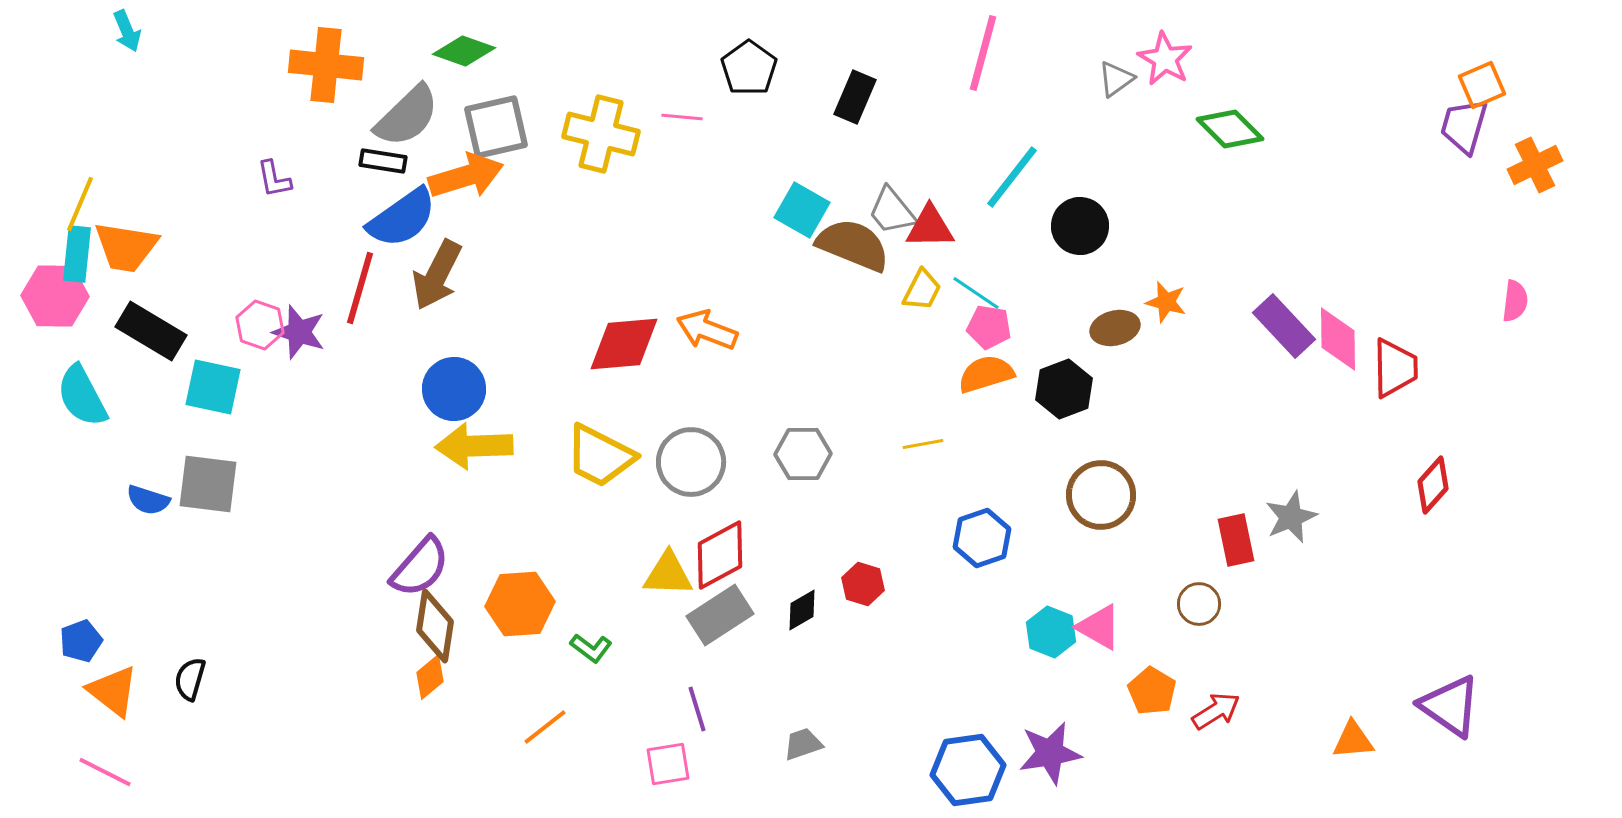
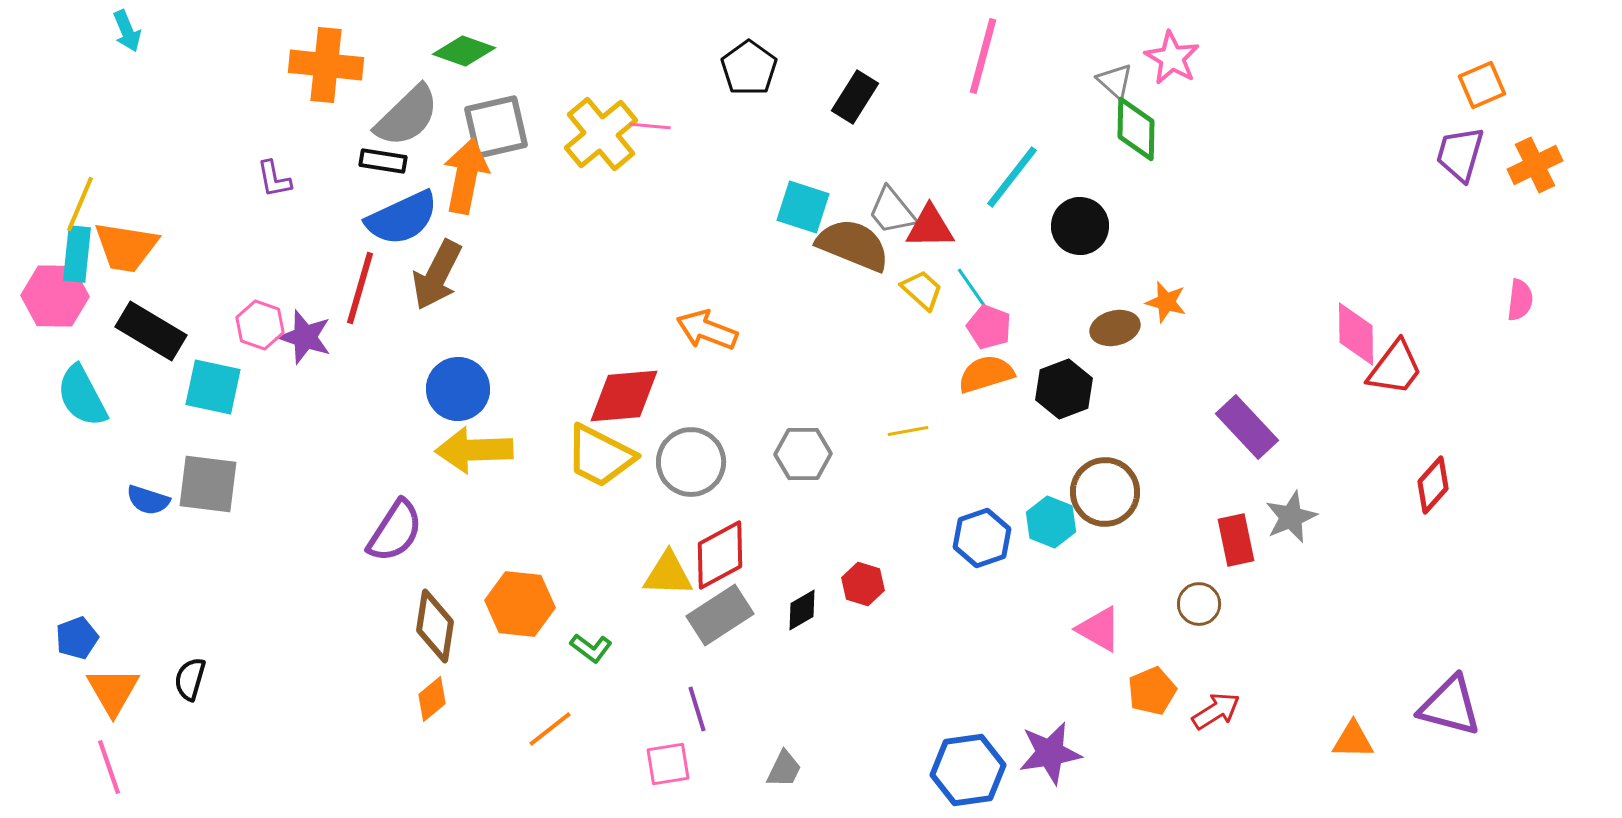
pink line at (983, 53): moved 3 px down
pink star at (1165, 59): moved 7 px right, 1 px up
gray triangle at (1116, 79): moved 1 px left, 2 px down; rotated 42 degrees counterclockwise
black rectangle at (855, 97): rotated 9 degrees clockwise
pink line at (682, 117): moved 32 px left, 9 px down
purple trapezoid at (1464, 126): moved 4 px left, 28 px down
green diamond at (1230, 129): moved 94 px left; rotated 46 degrees clockwise
yellow cross at (601, 134): rotated 36 degrees clockwise
orange arrow at (466, 176): rotated 62 degrees counterclockwise
cyan square at (802, 210): moved 1 px right, 3 px up; rotated 12 degrees counterclockwise
blue semicircle at (402, 218): rotated 10 degrees clockwise
yellow trapezoid at (922, 290): rotated 75 degrees counterclockwise
cyan line at (976, 293): moved 2 px left, 2 px up; rotated 21 degrees clockwise
pink semicircle at (1515, 301): moved 5 px right, 1 px up
purple rectangle at (1284, 326): moved 37 px left, 101 px down
pink pentagon at (989, 327): rotated 12 degrees clockwise
purple star at (299, 332): moved 6 px right, 5 px down
pink diamond at (1338, 339): moved 18 px right, 5 px up
red diamond at (624, 344): moved 52 px down
red trapezoid at (1395, 368): rotated 38 degrees clockwise
blue circle at (454, 389): moved 4 px right
yellow line at (923, 444): moved 15 px left, 13 px up
yellow arrow at (474, 446): moved 4 px down
brown circle at (1101, 495): moved 4 px right, 3 px up
purple semicircle at (420, 567): moved 25 px left, 36 px up; rotated 8 degrees counterclockwise
orange hexagon at (520, 604): rotated 10 degrees clockwise
pink triangle at (1099, 627): moved 2 px down
cyan hexagon at (1051, 632): moved 110 px up
blue pentagon at (81, 641): moved 4 px left, 3 px up
orange diamond at (430, 677): moved 2 px right, 22 px down
orange triangle at (113, 691): rotated 22 degrees clockwise
orange pentagon at (1152, 691): rotated 18 degrees clockwise
purple triangle at (1450, 706): rotated 20 degrees counterclockwise
orange line at (545, 727): moved 5 px right, 2 px down
orange triangle at (1353, 740): rotated 6 degrees clockwise
gray trapezoid at (803, 744): moved 19 px left, 25 px down; rotated 135 degrees clockwise
pink line at (105, 772): moved 4 px right, 5 px up; rotated 44 degrees clockwise
